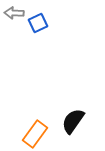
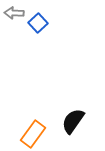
blue square: rotated 18 degrees counterclockwise
orange rectangle: moved 2 px left
